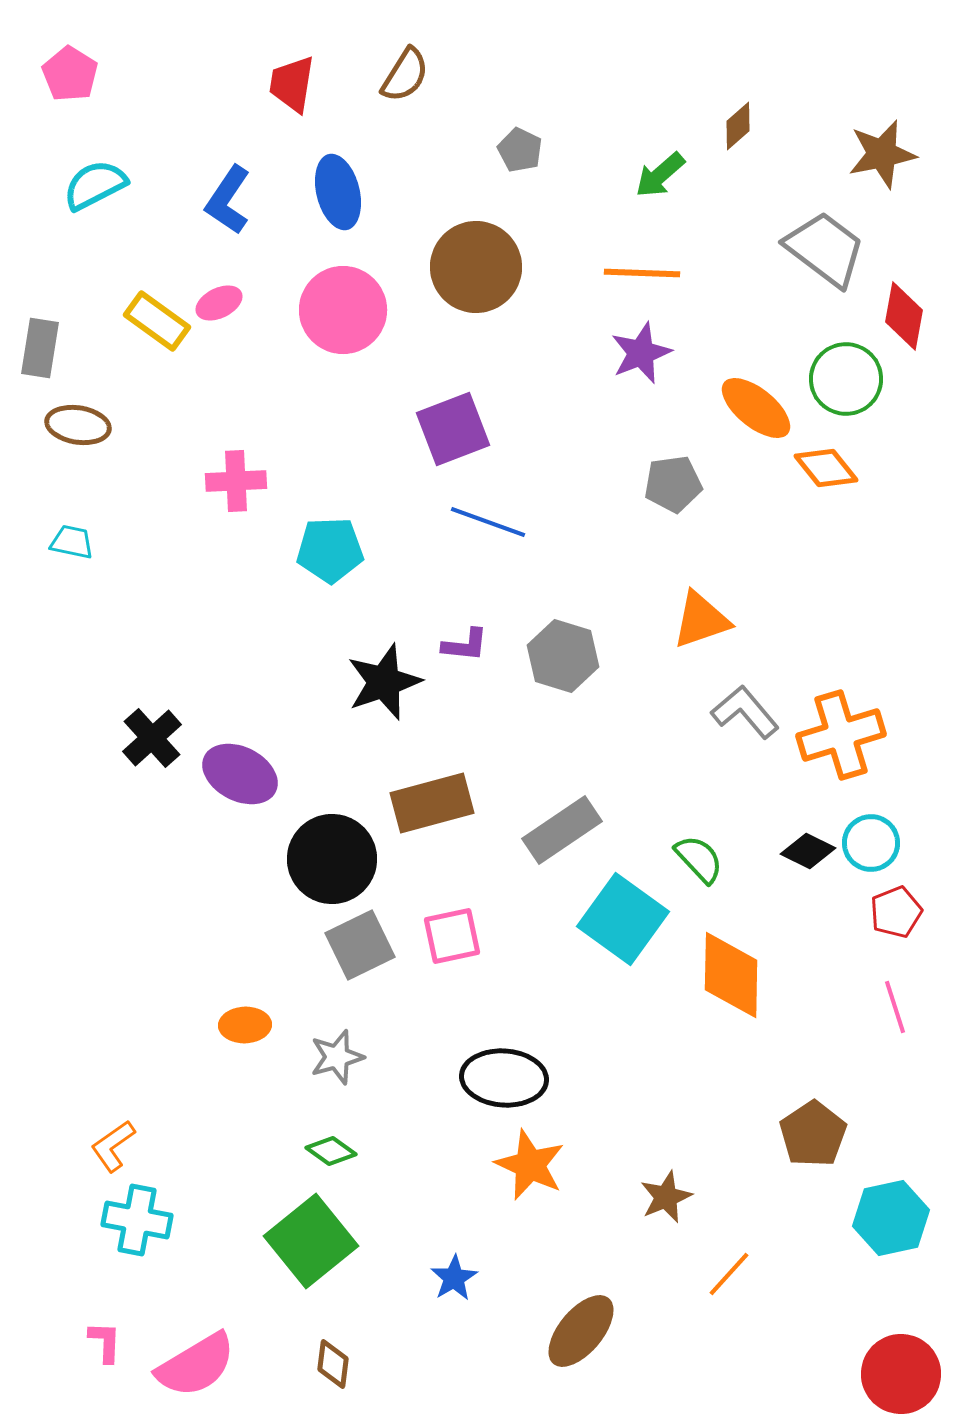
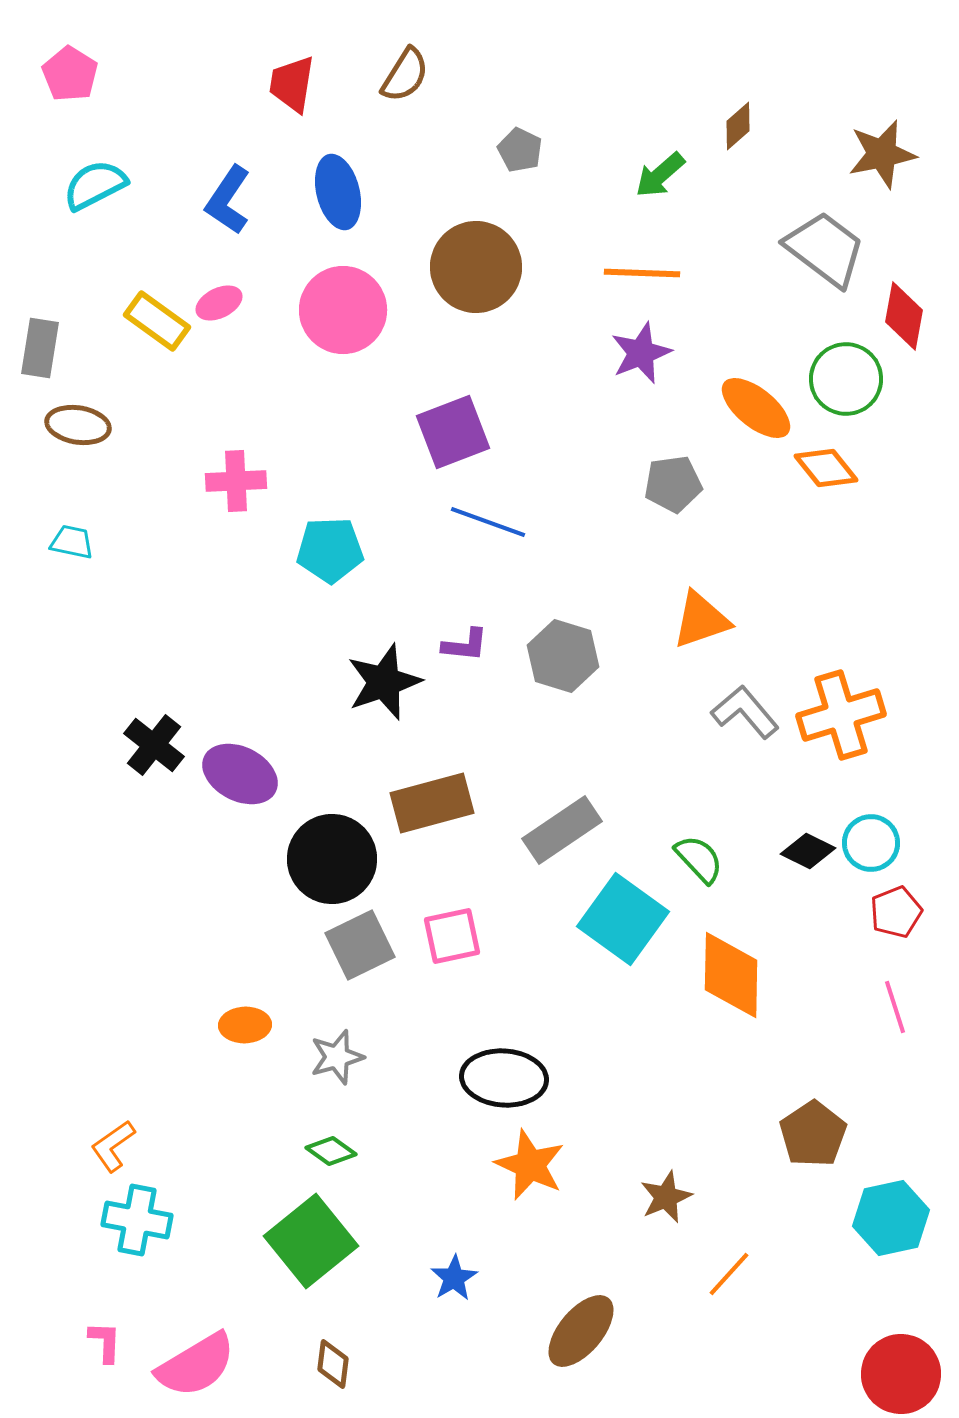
purple square at (453, 429): moved 3 px down
orange cross at (841, 735): moved 20 px up
black cross at (152, 738): moved 2 px right, 7 px down; rotated 10 degrees counterclockwise
